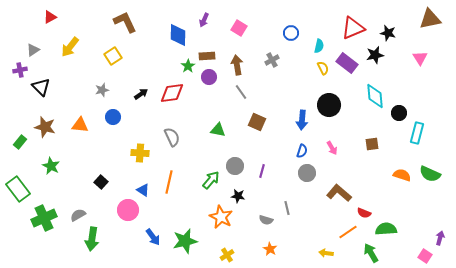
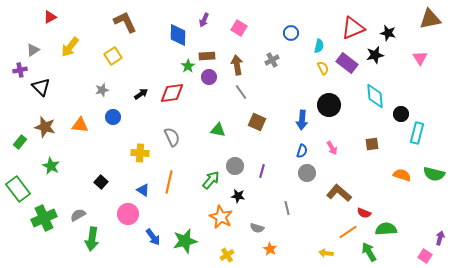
black circle at (399, 113): moved 2 px right, 1 px down
green semicircle at (430, 174): moved 4 px right; rotated 10 degrees counterclockwise
pink circle at (128, 210): moved 4 px down
gray semicircle at (266, 220): moved 9 px left, 8 px down
green arrow at (371, 253): moved 2 px left, 1 px up
